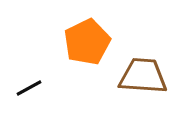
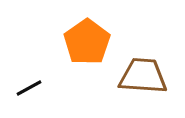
orange pentagon: rotated 9 degrees counterclockwise
